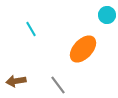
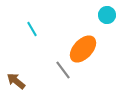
cyan line: moved 1 px right
brown arrow: rotated 48 degrees clockwise
gray line: moved 5 px right, 15 px up
